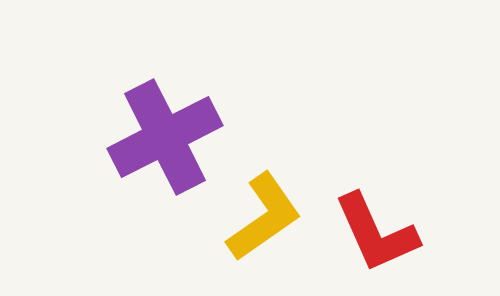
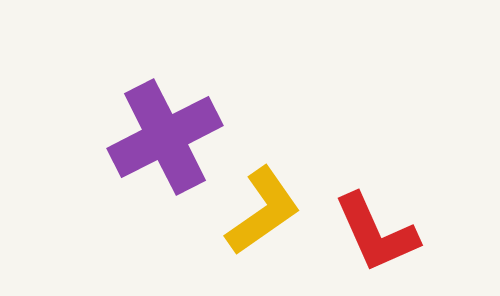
yellow L-shape: moved 1 px left, 6 px up
